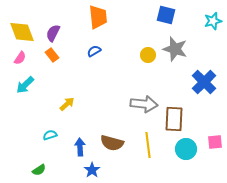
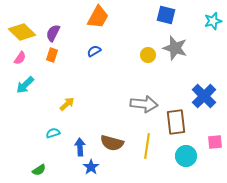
orange trapezoid: rotated 35 degrees clockwise
yellow diamond: rotated 24 degrees counterclockwise
gray star: moved 1 px up
orange rectangle: rotated 56 degrees clockwise
blue cross: moved 14 px down
brown rectangle: moved 2 px right, 3 px down; rotated 10 degrees counterclockwise
cyan semicircle: moved 3 px right, 2 px up
yellow line: moved 1 px left, 1 px down; rotated 15 degrees clockwise
cyan circle: moved 7 px down
blue star: moved 1 px left, 3 px up
